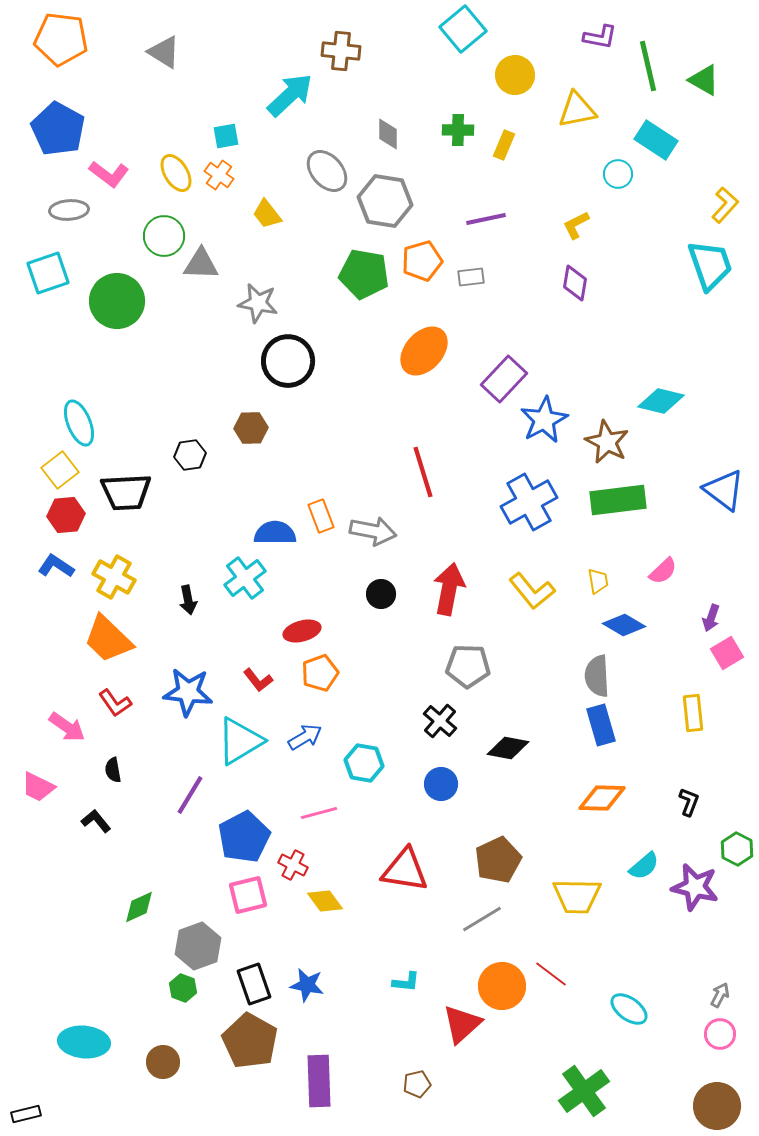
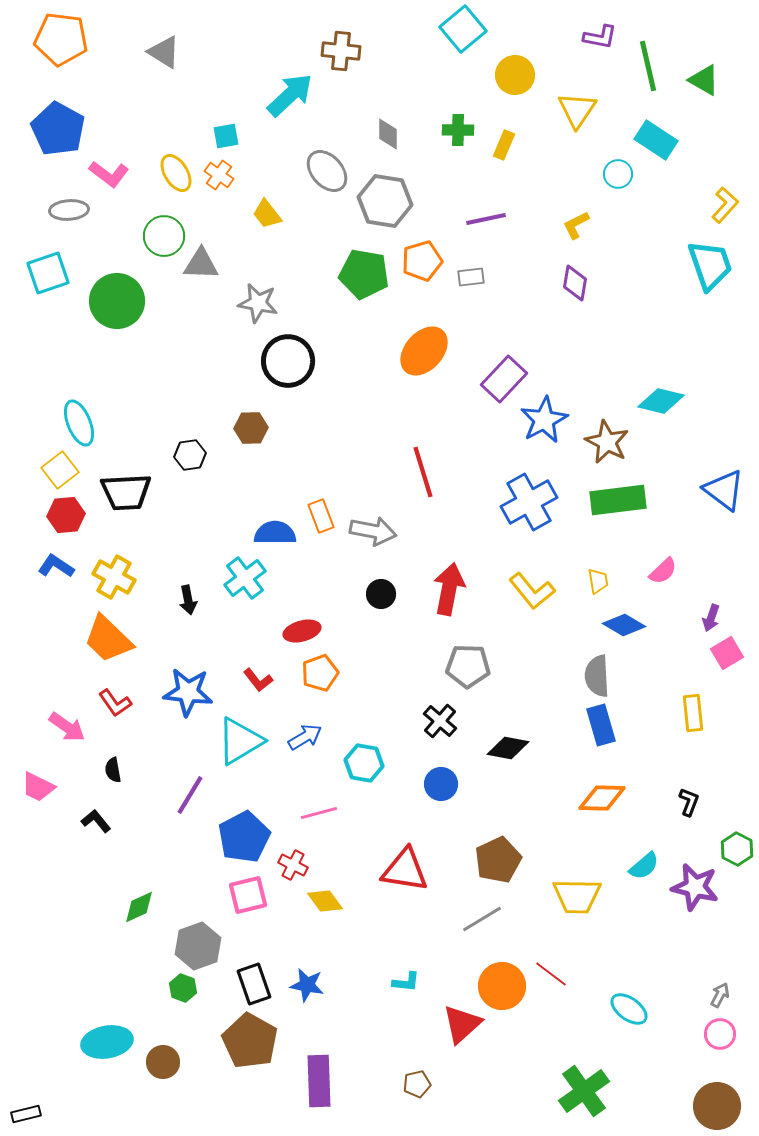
yellow triangle at (577, 110): rotated 45 degrees counterclockwise
cyan ellipse at (84, 1042): moved 23 px right; rotated 15 degrees counterclockwise
